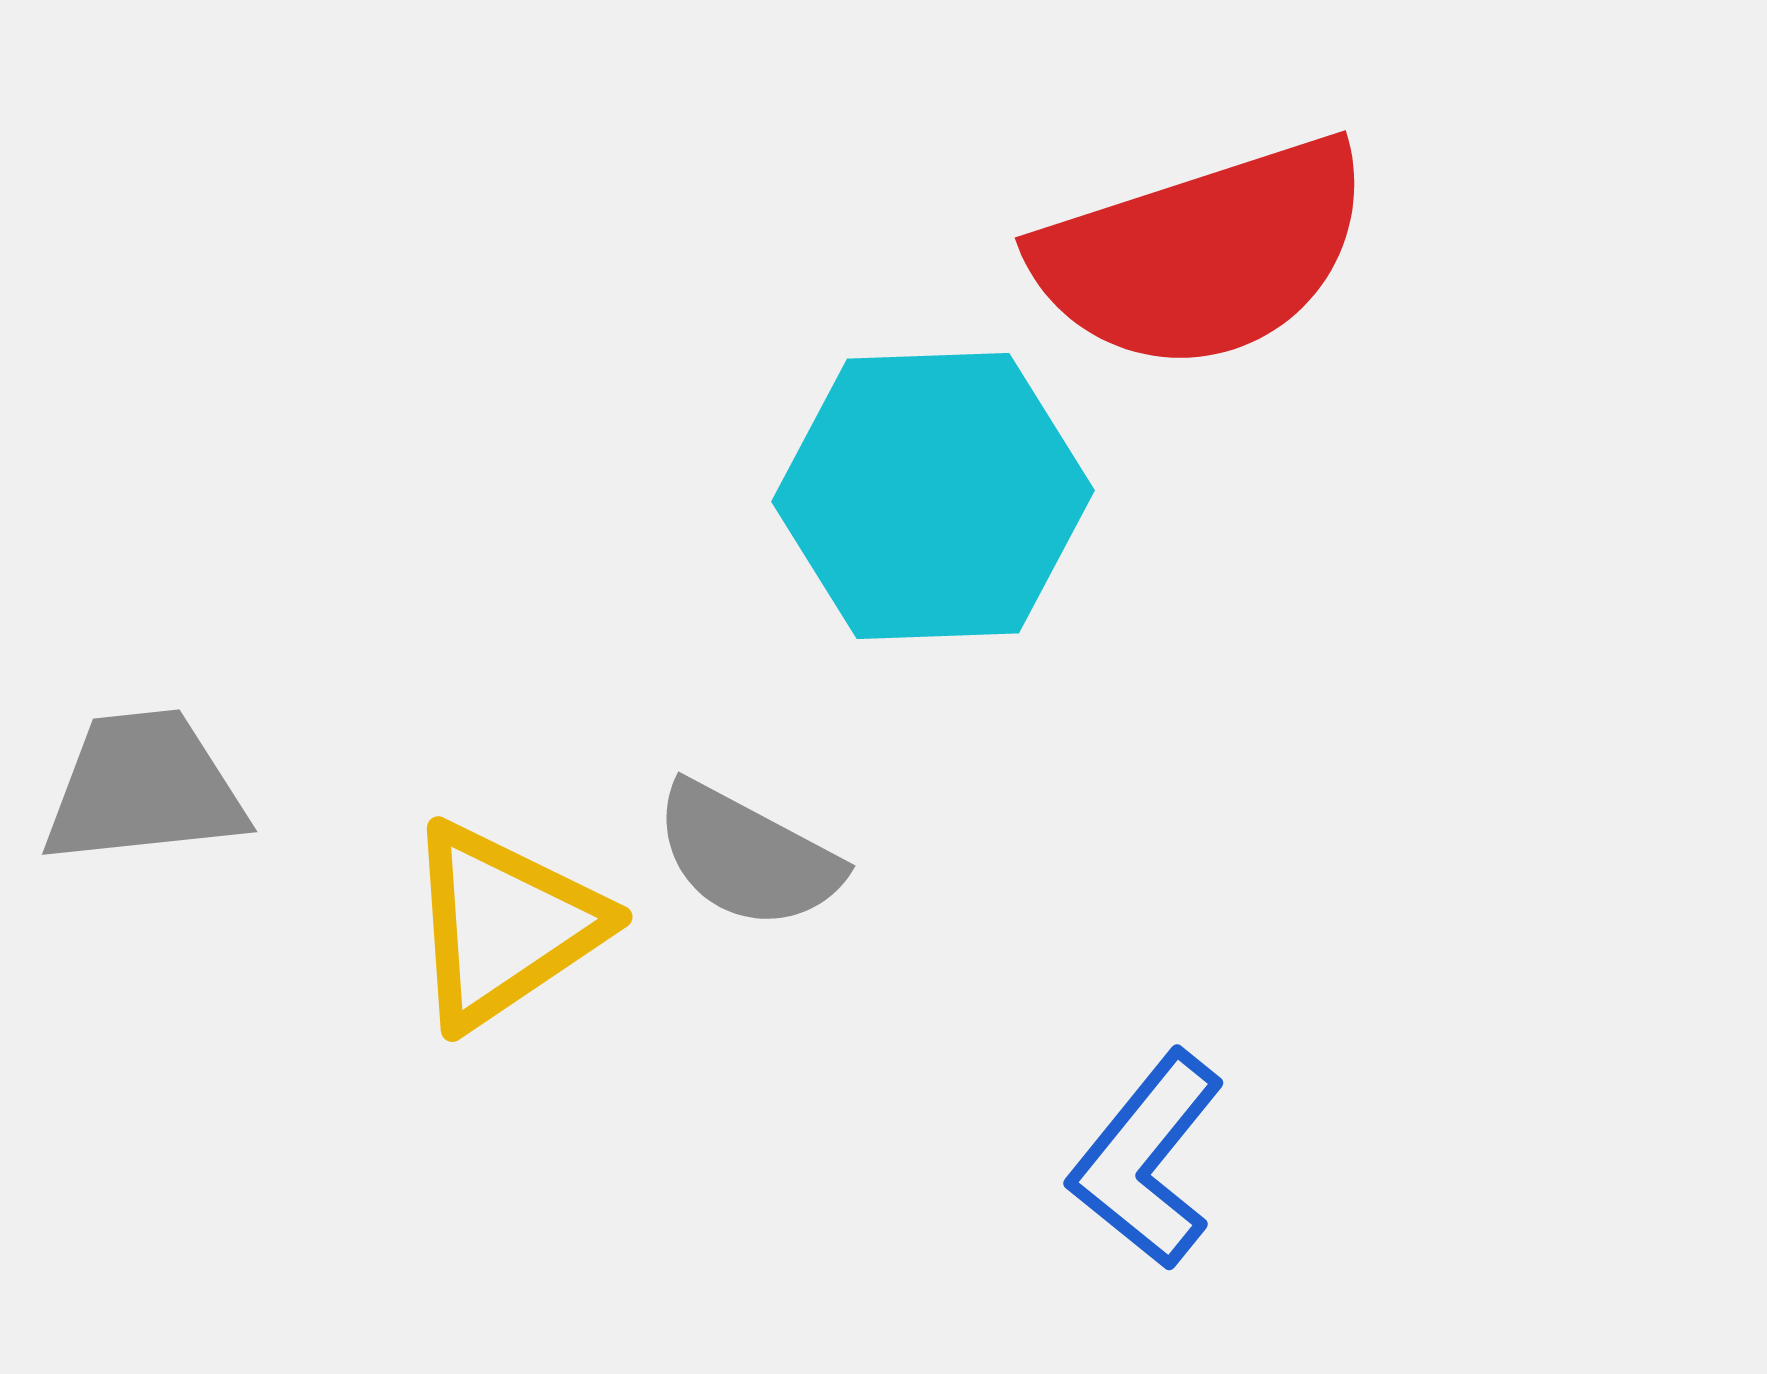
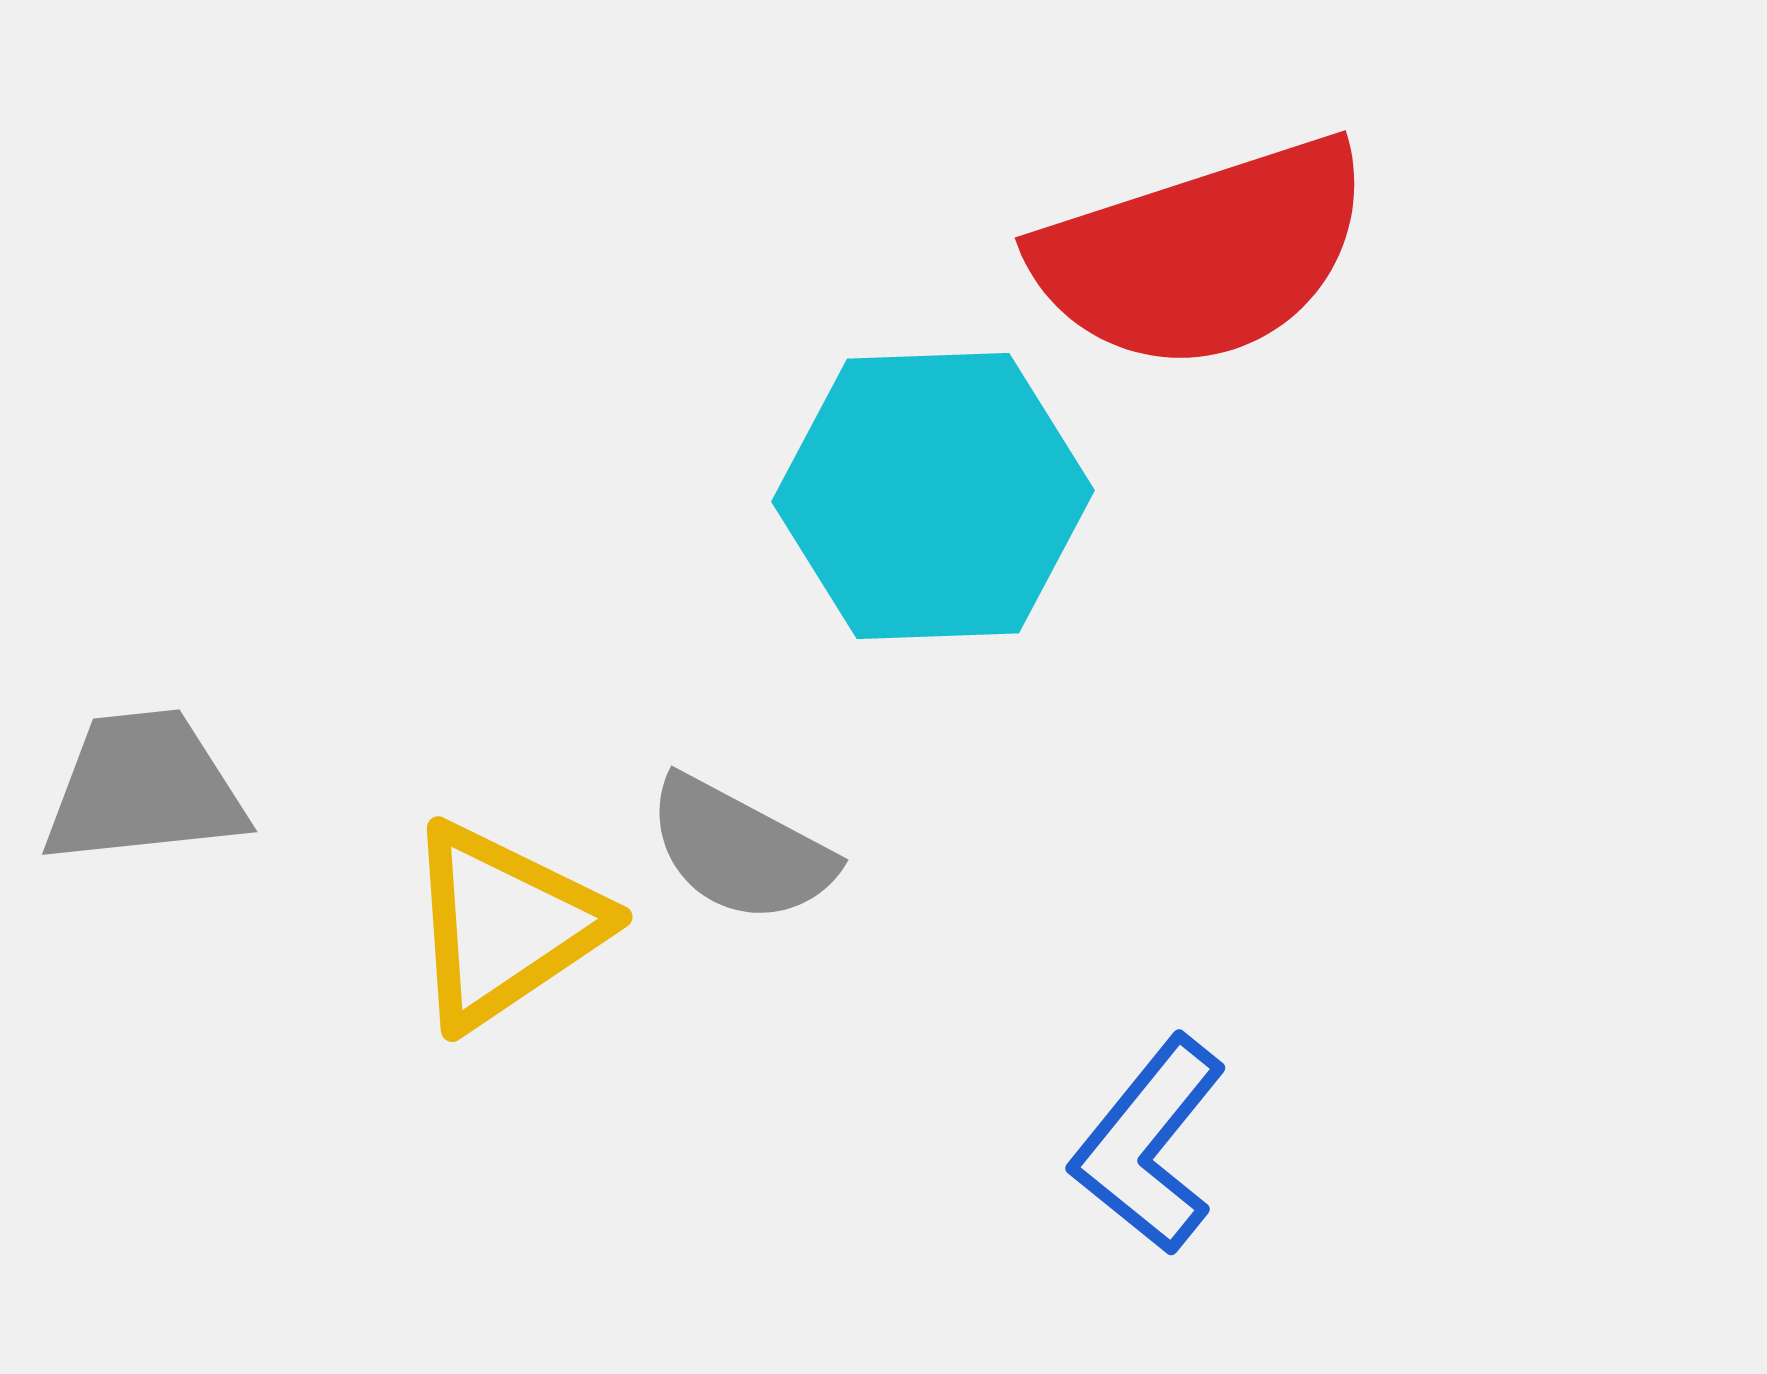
gray semicircle: moved 7 px left, 6 px up
blue L-shape: moved 2 px right, 15 px up
